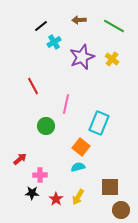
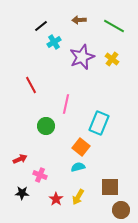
red line: moved 2 px left, 1 px up
red arrow: rotated 16 degrees clockwise
pink cross: rotated 24 degrees clockwise
black star: moved 10 px left
